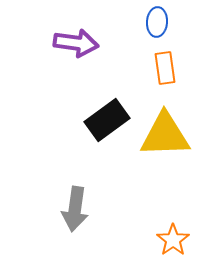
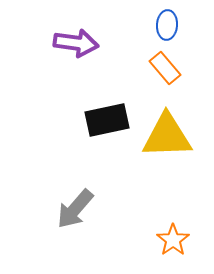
blue ellipse: moved 10 px right, 3 px down
orange rectangle: rotated 32 degrees counterclockwise
black rectangle: rotated 24 degrees clockwise
yellow triangle: moved 2 px right, 1 px down
gray arrow: rotated 33 degrees clockwise
